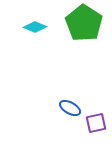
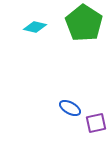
cyan diamond: rotated 10 degrees counterclockwise
